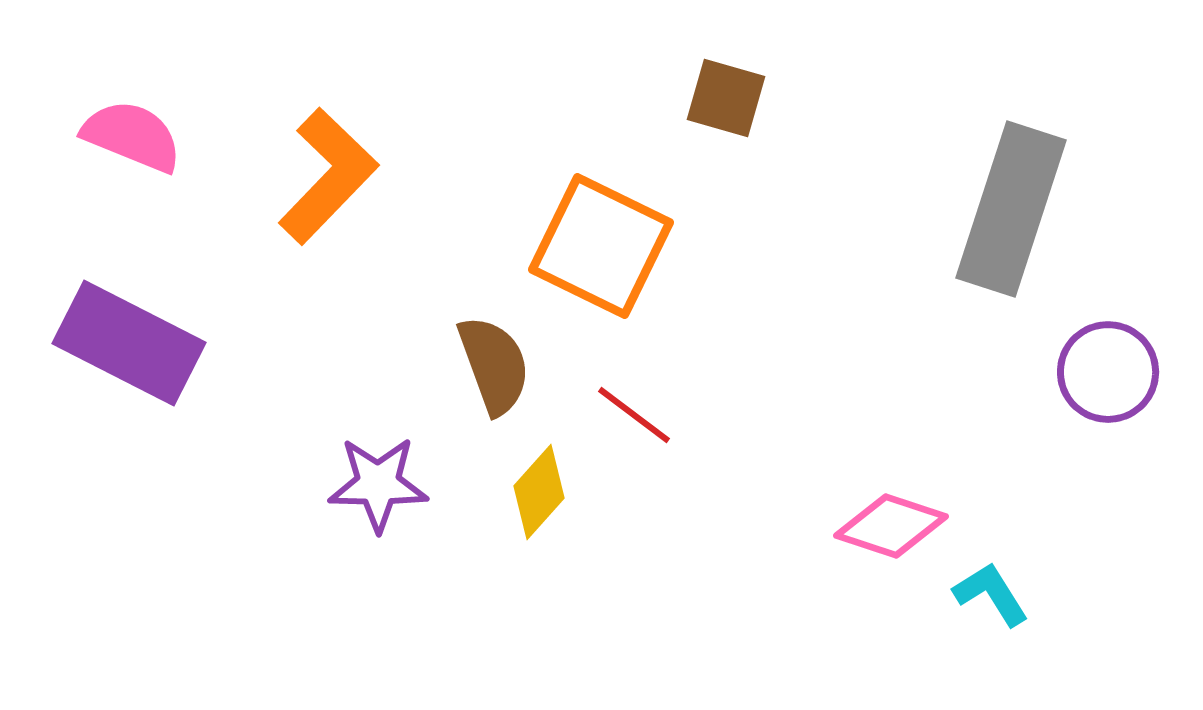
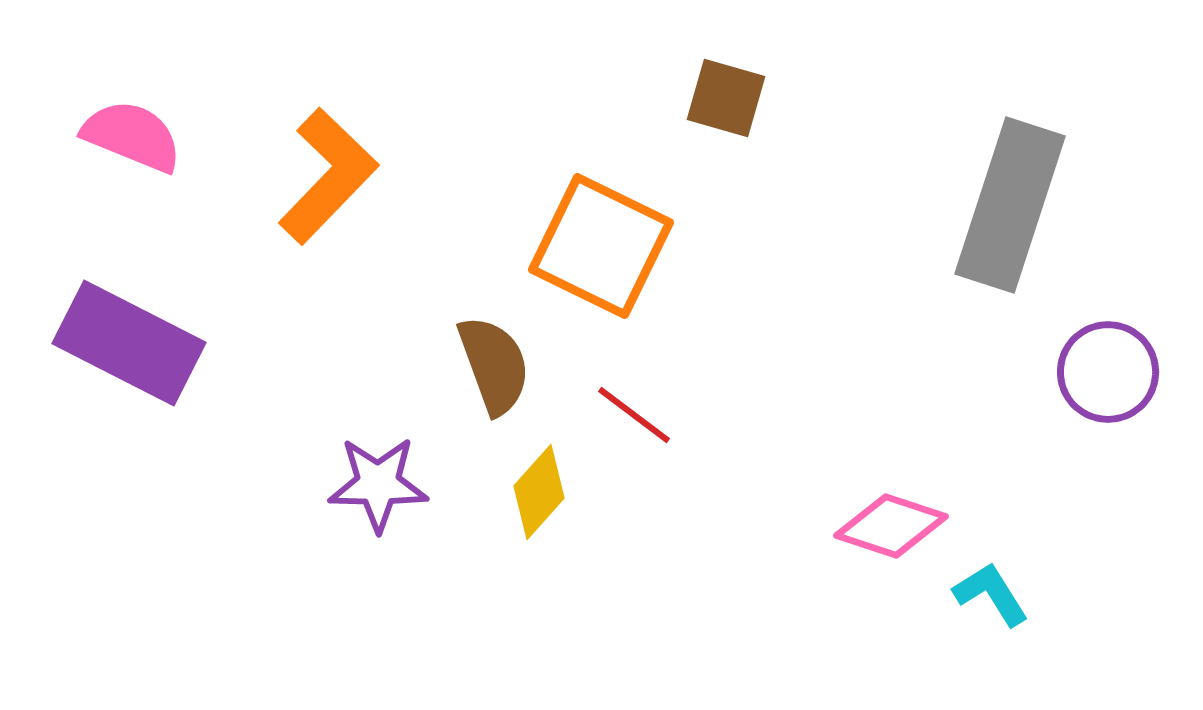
gray rectangle: moved 1 px left, 4 px up
